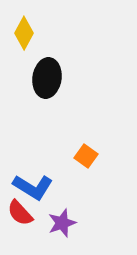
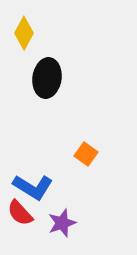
orange square: moved 2 px up
